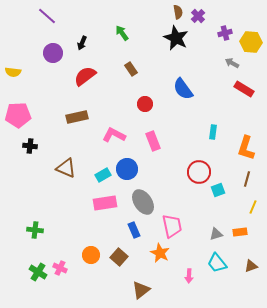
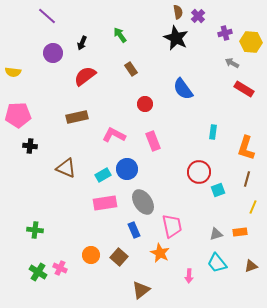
green arrow at (122, 33): moved 2 px left, 2 px down
